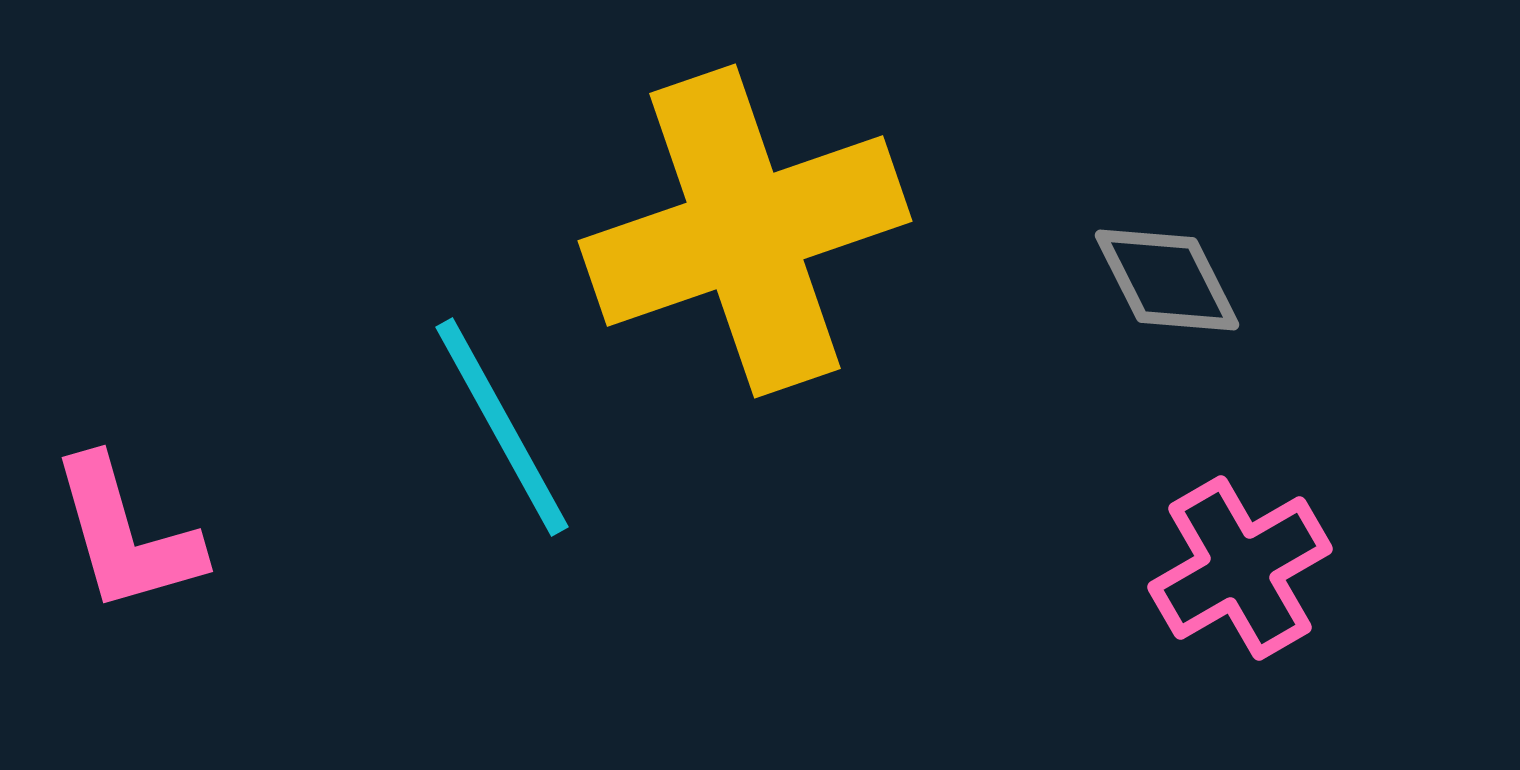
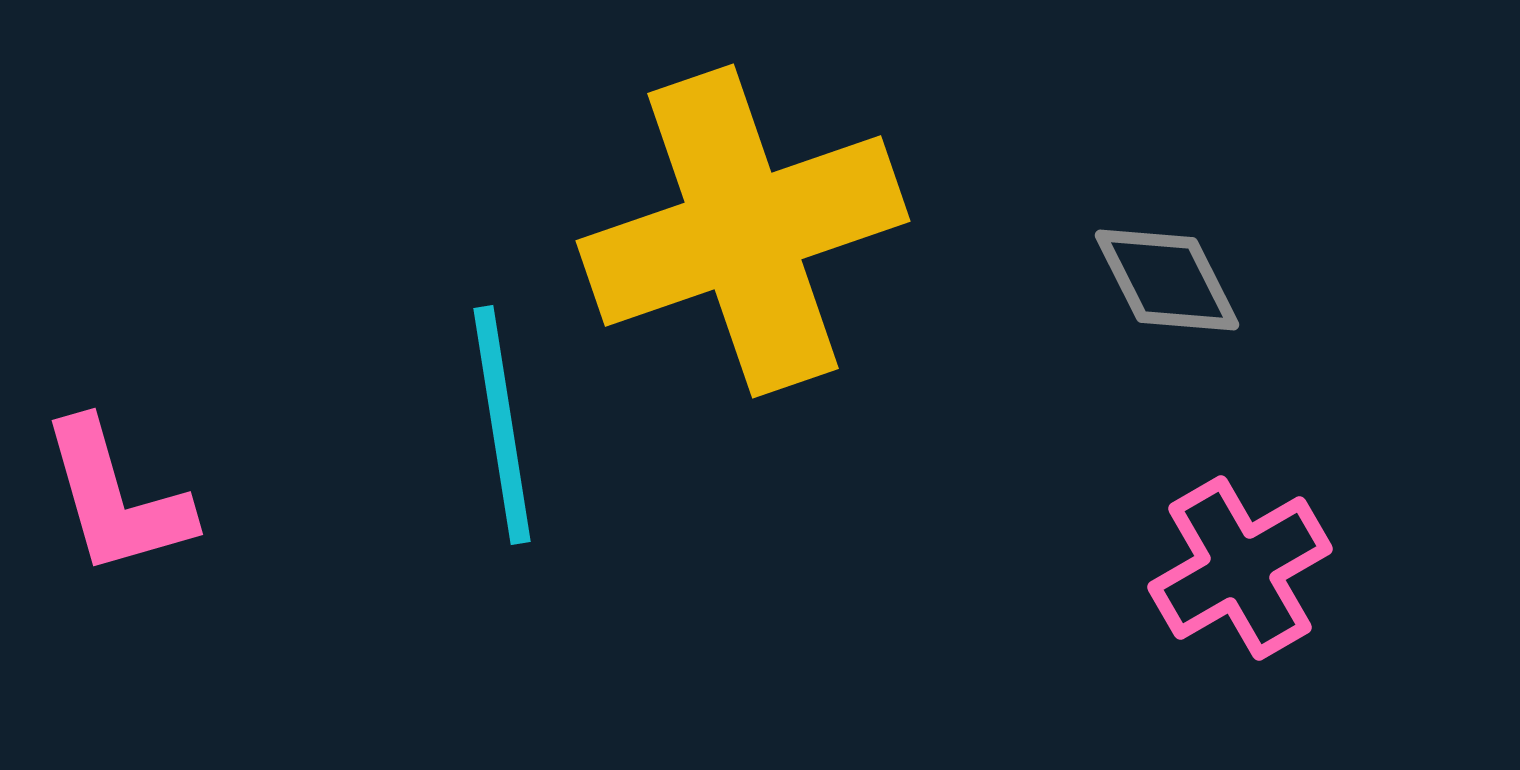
yellow cross: moved 2 px left
cyan line: moved 2 px up; rotated 20 degrees clockwise
pink L-shape: moved 10 px left, 37 px up
